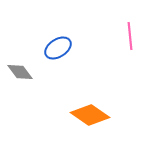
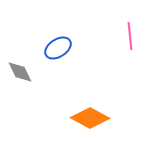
gray diamond: rotated 12 degrees clockwise
orange diamond: moved 3 px down; rotated 6 degrees counterclockwise
